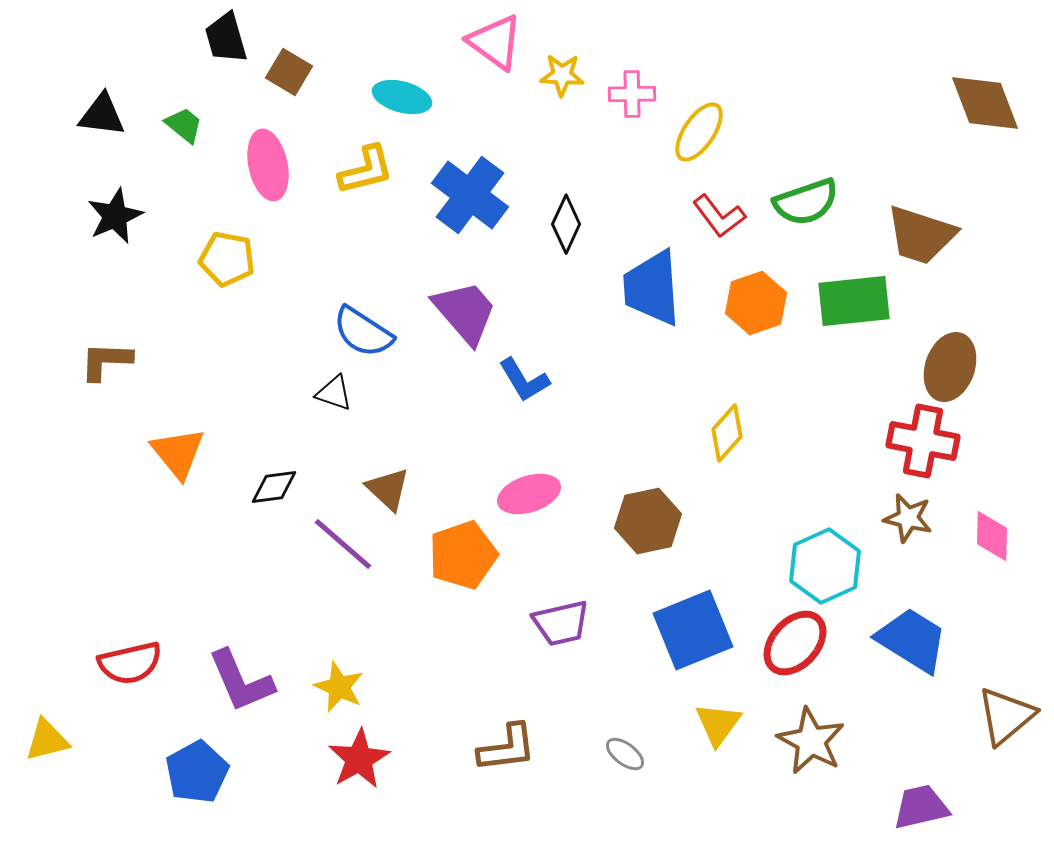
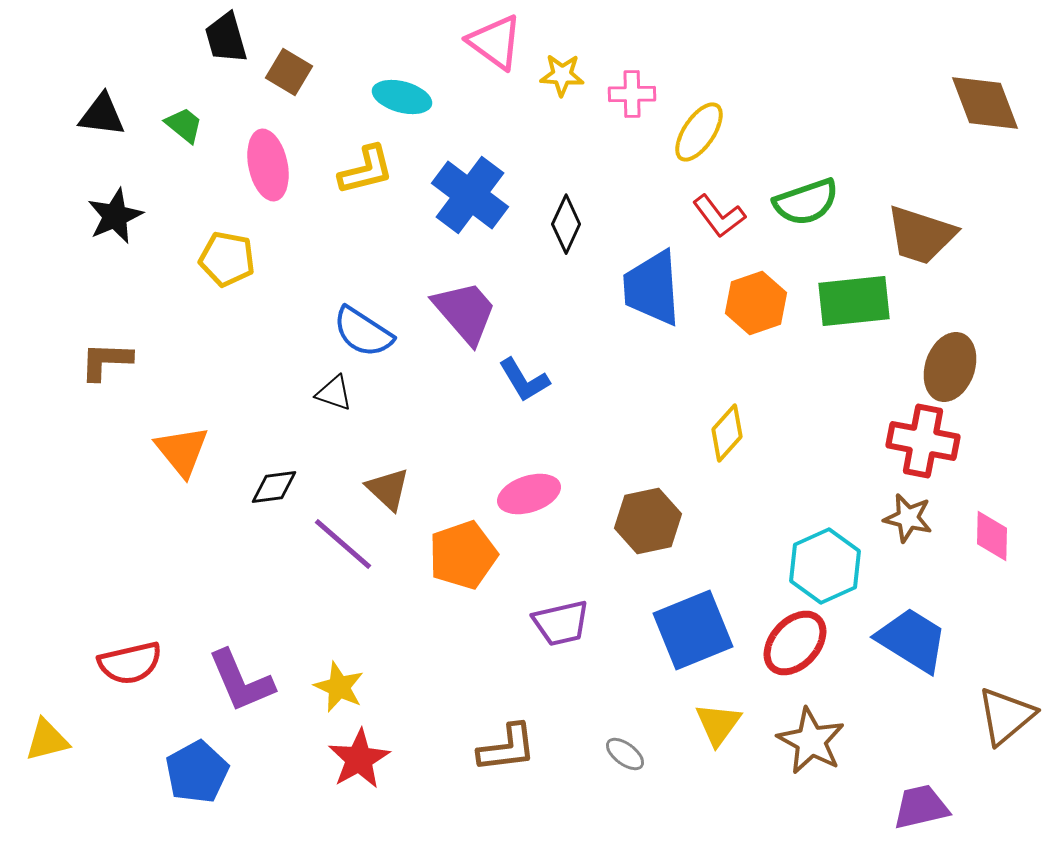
orange triangle at (178, 453): moved 4 px right, 2 px up
